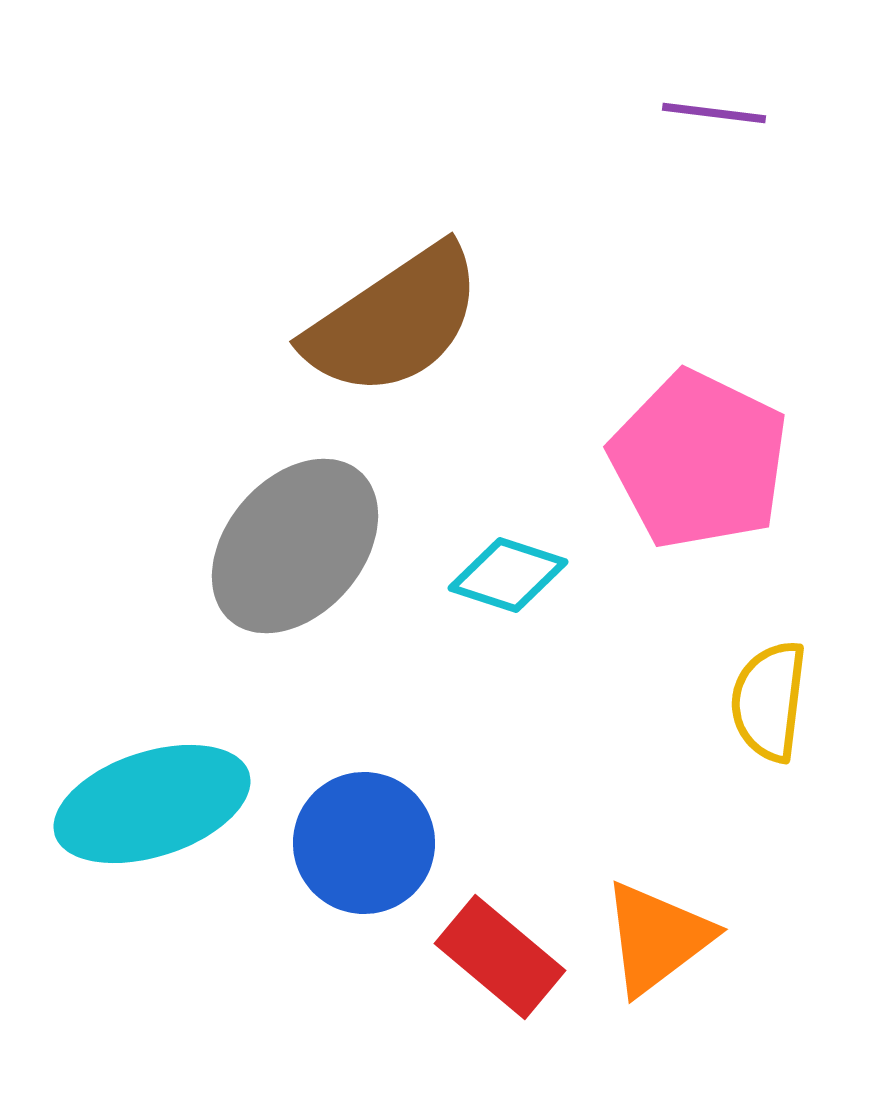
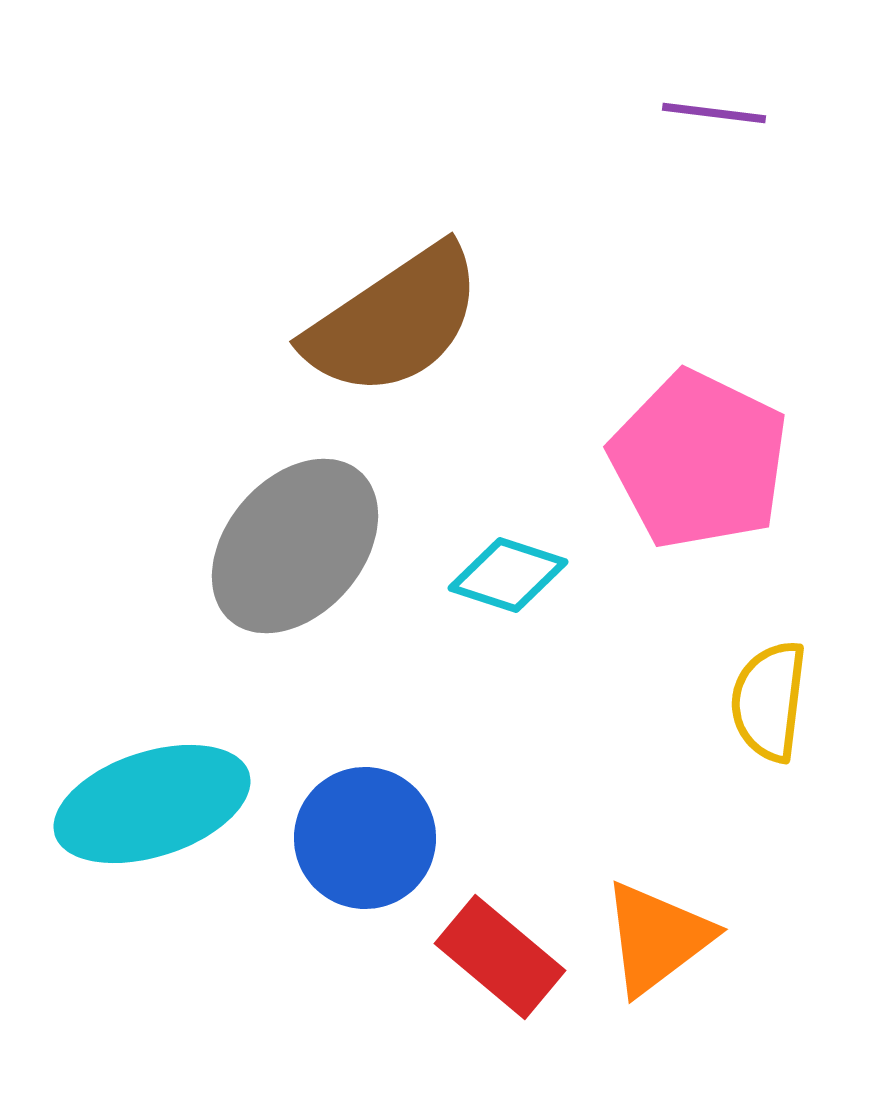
blue circle: moved 1 px right, 5 px up
